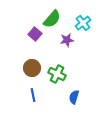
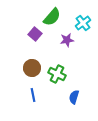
green semicircle: moved 2 px up
